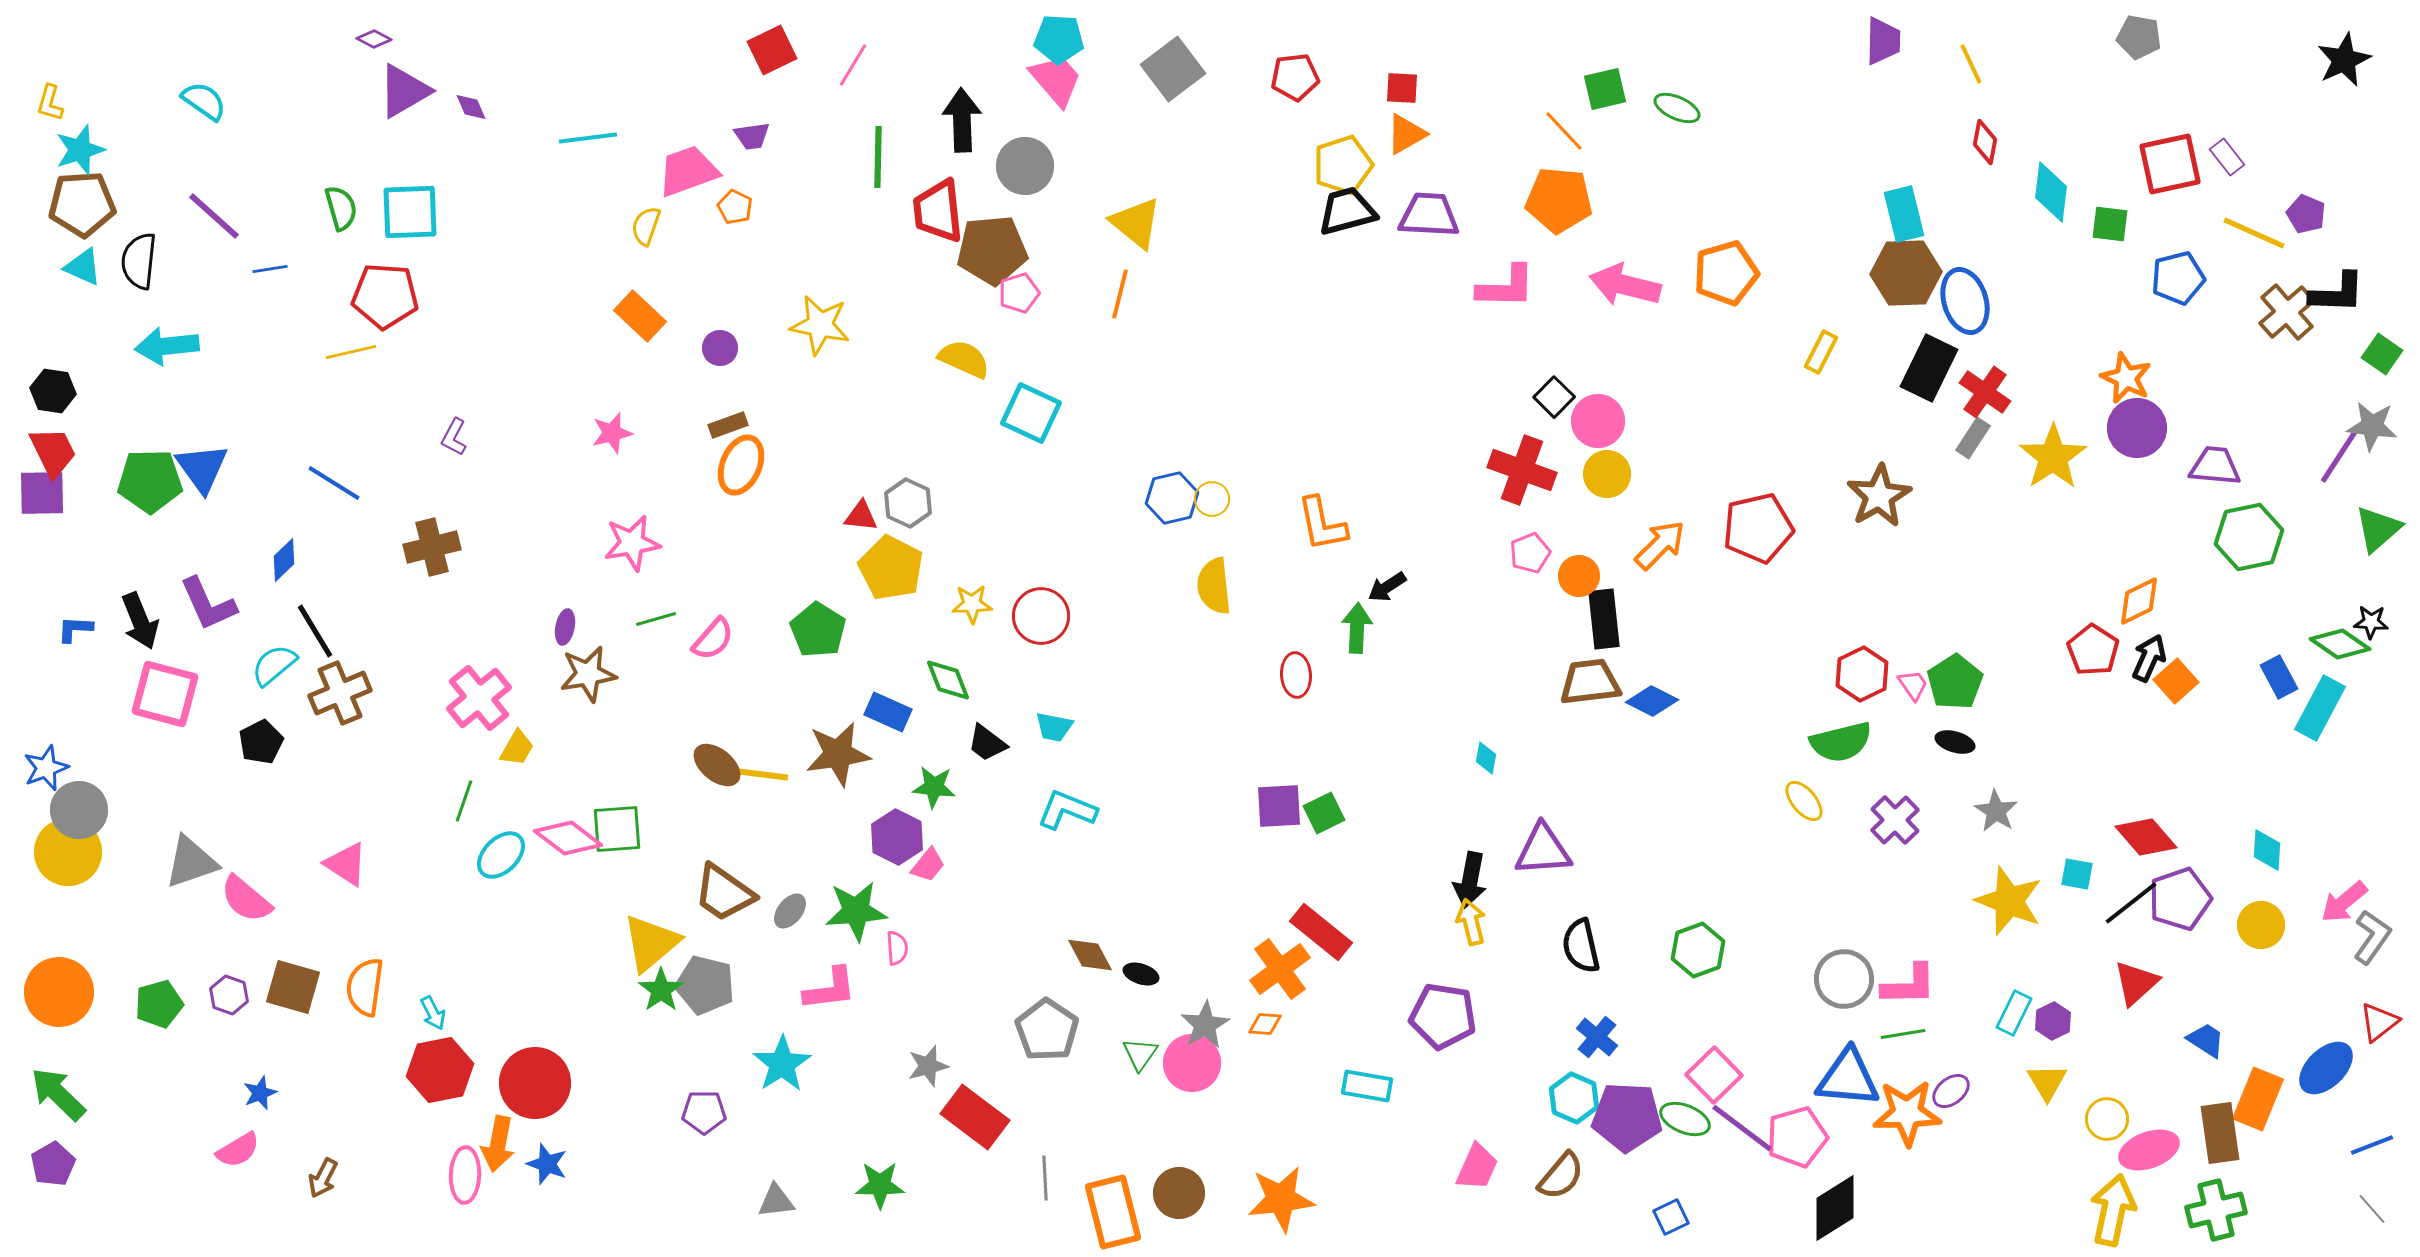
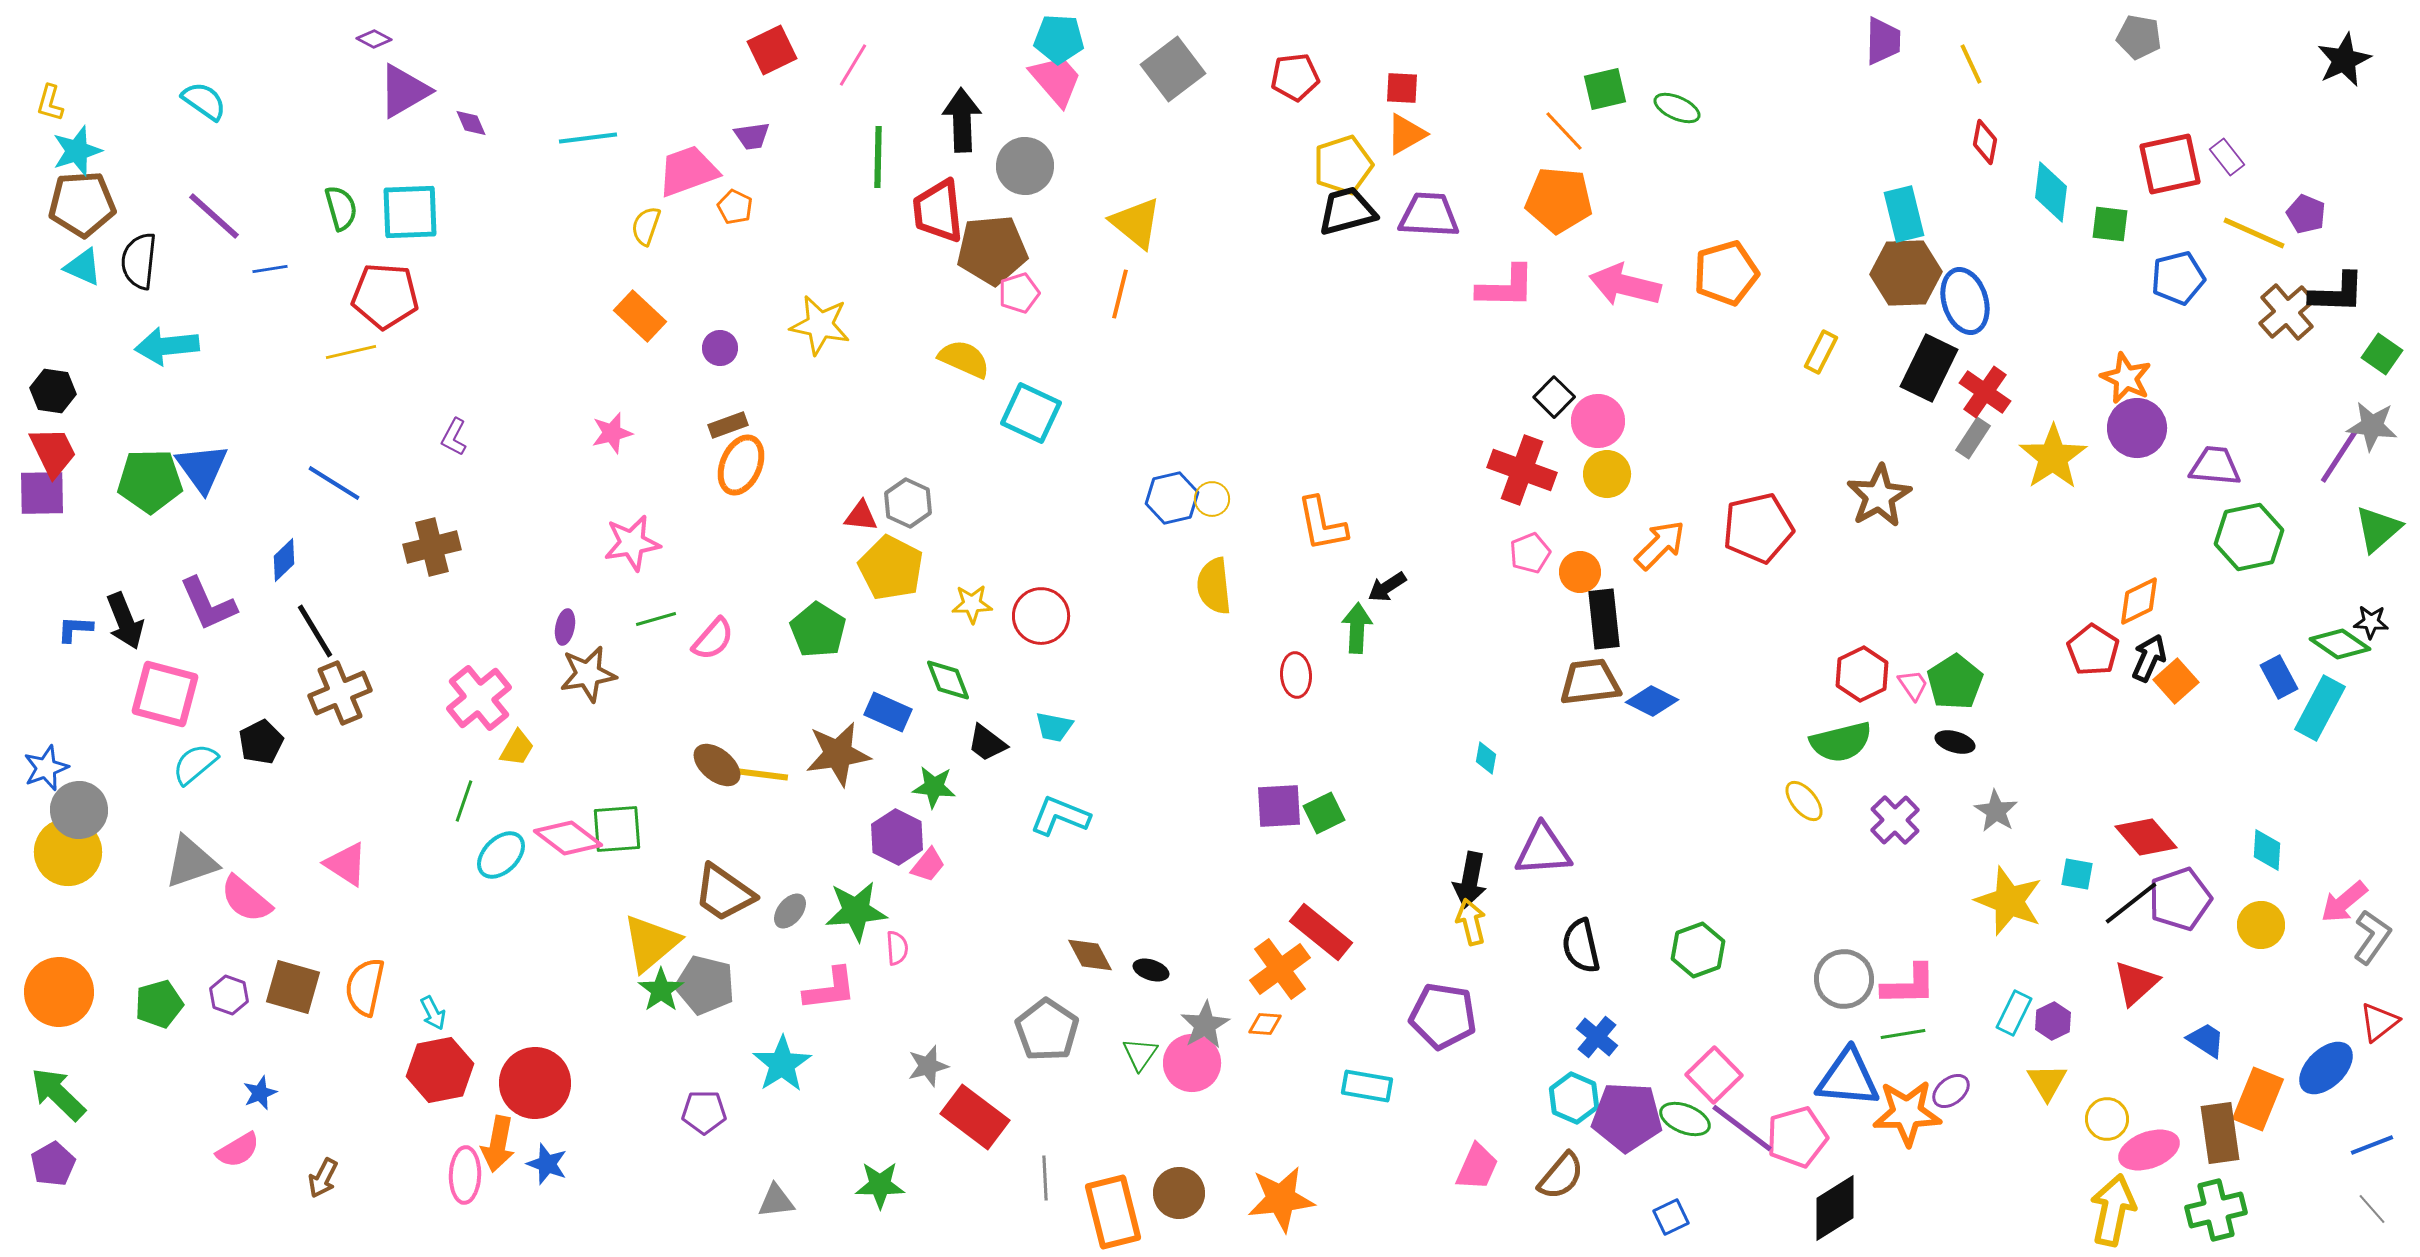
purple diamond at (471, 107): moved 16 px down
cyan star at (80, 150): moved 3 px left, 1 px down
orange circle at (1579, 576): moved 1 px right, 4 px up
black arrow at (140, 621): moved 15 px left
cyan semicircle at (274, 665): moved 79 px left, 99 px down
cyan L-shape at (1067, 810): moved 7 px left, 6 px down
black ellipse at (1141, 974): moved 10 px right, 4 px up
orange semicircle at (365, 987): rotated 4 degrees clockwise
